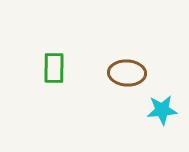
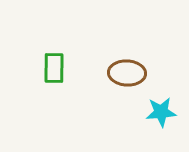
cyan star: moved 1 px left, 2 px down
